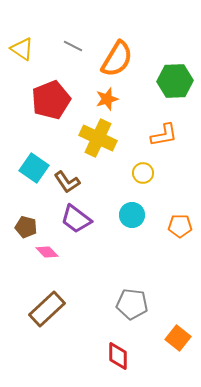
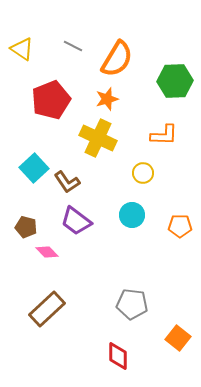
orange L-shape: rotated 12 degrees clockwise
cyan square: rotated 12 degrees clockwise
purple trapezoid: moved 2 px down
